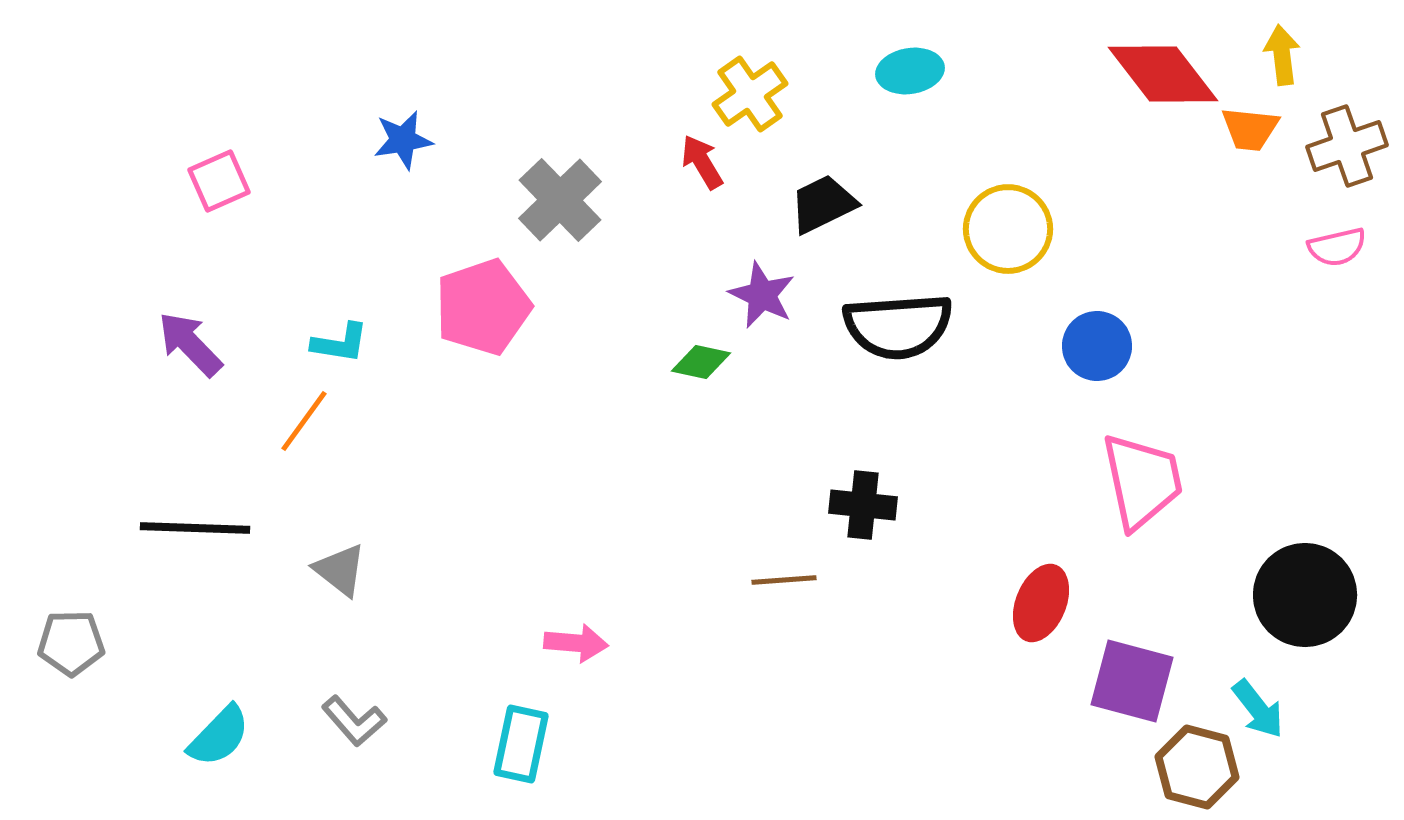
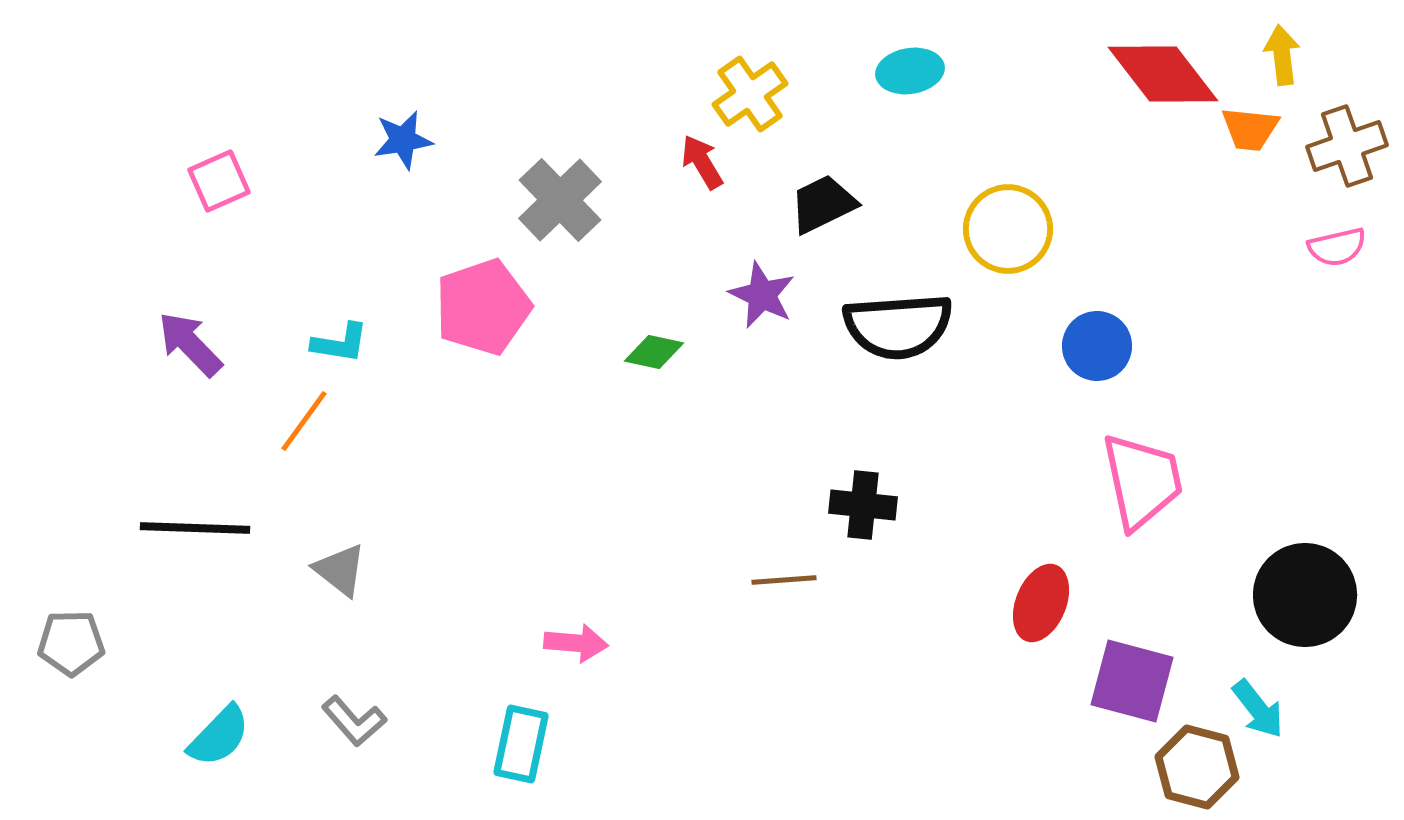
green diamond: moved 47 px left, 10 px up
